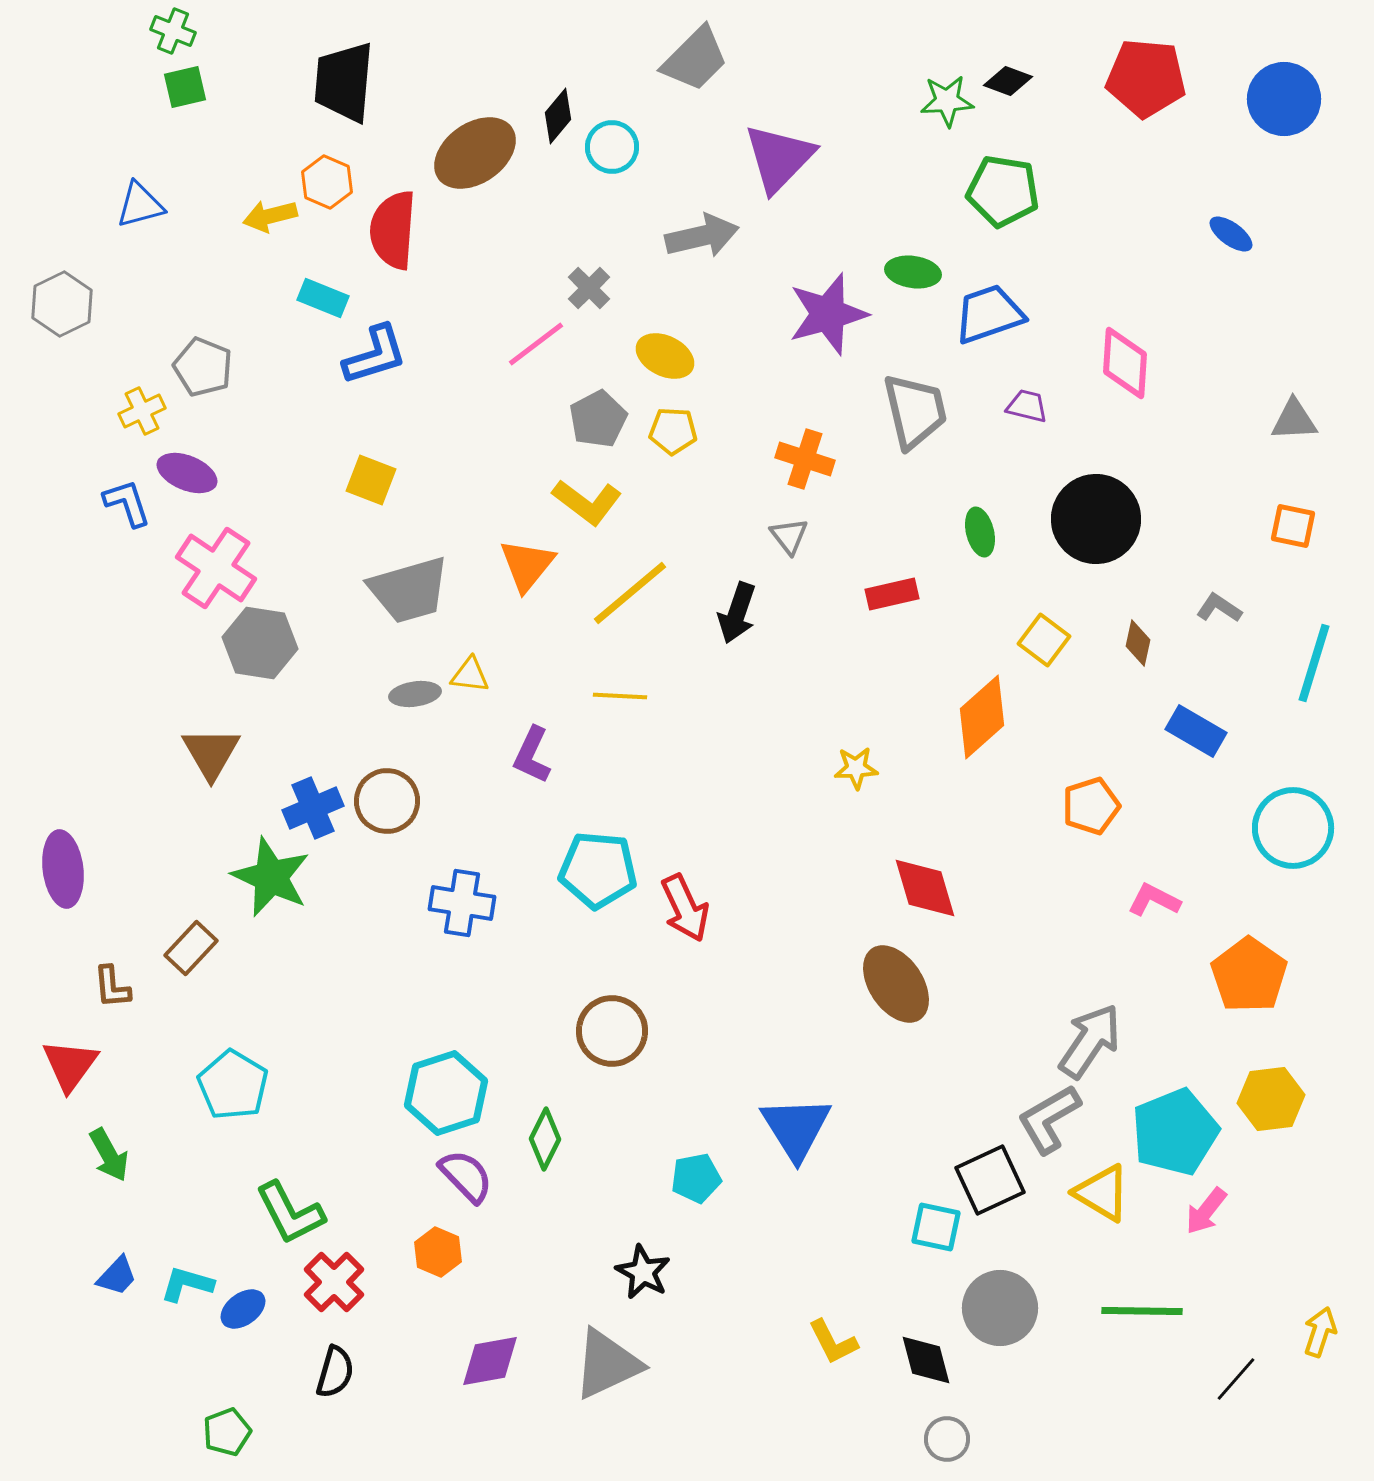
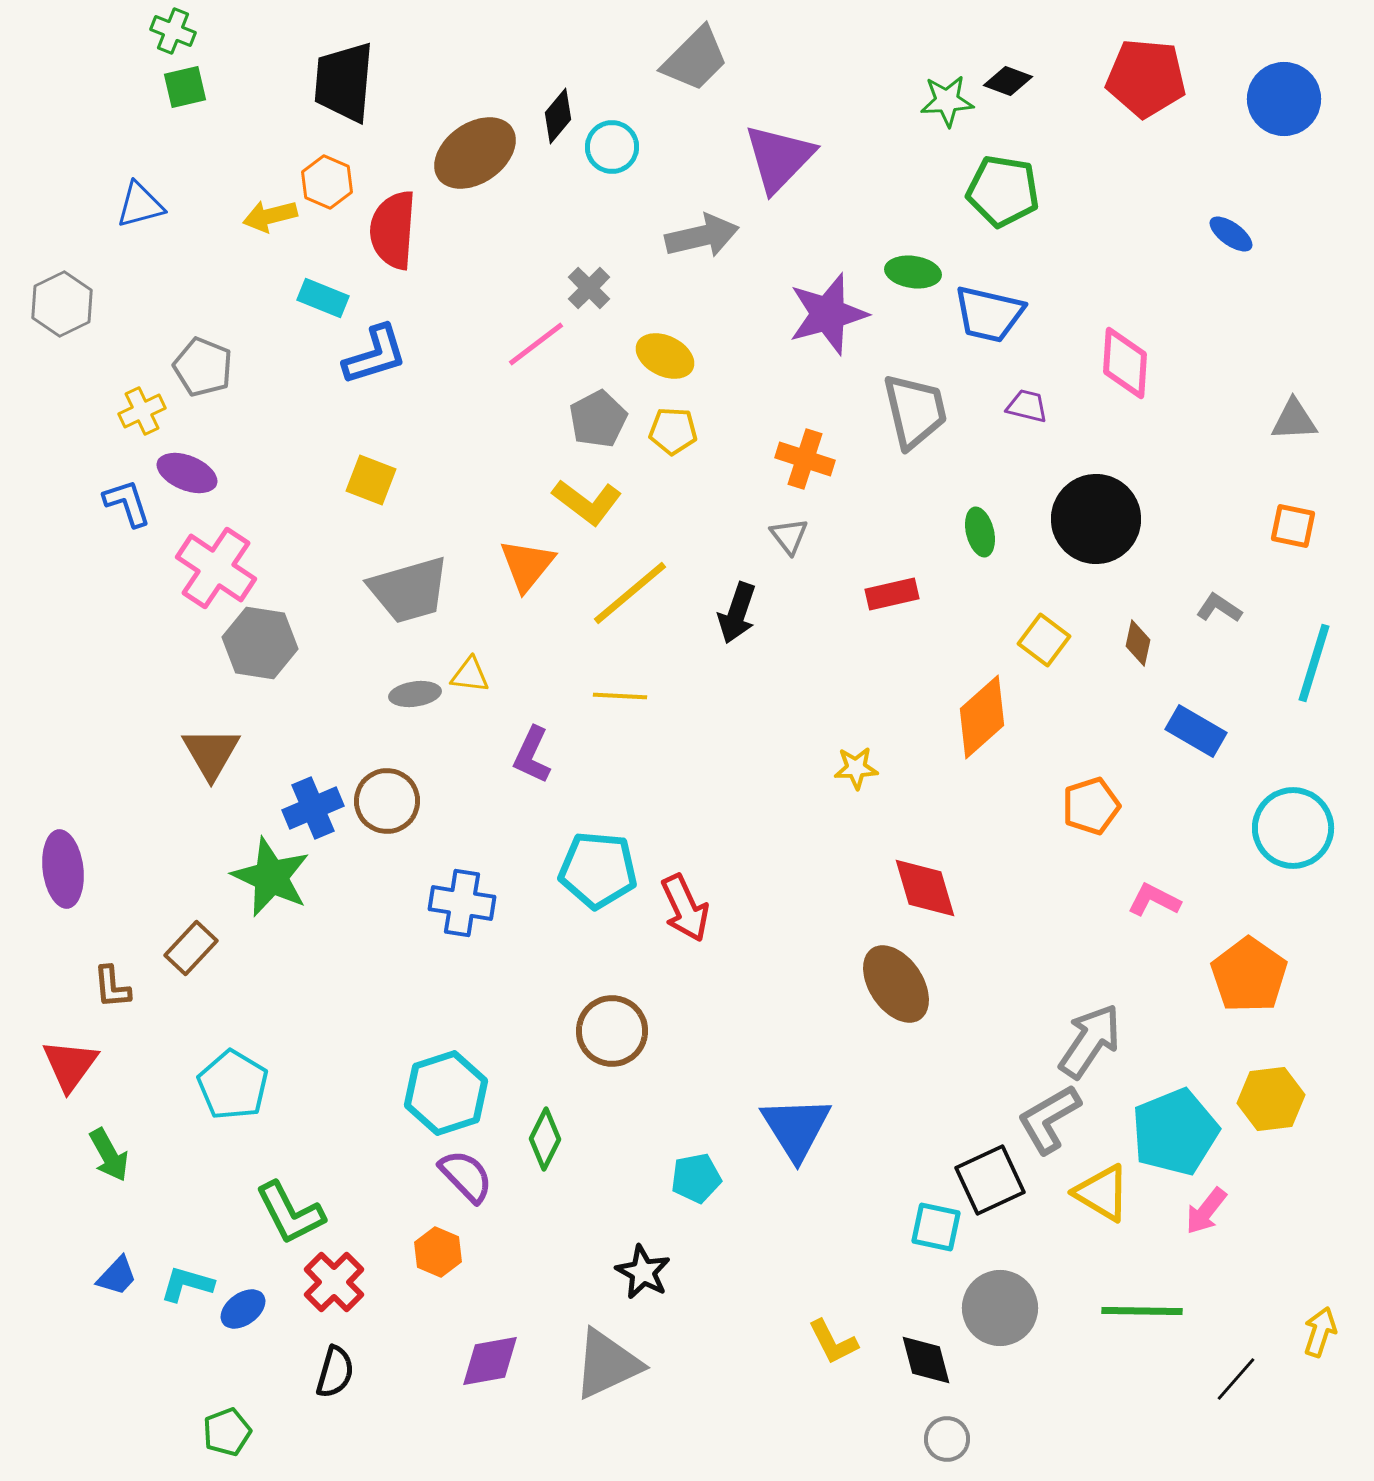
blue trapezoid at (989, 314): rotated 148 degrees counterclockwise
